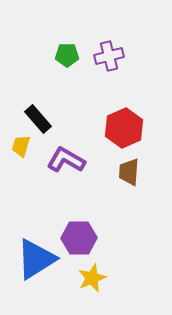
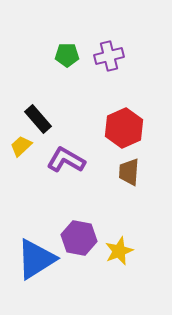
yellow trapezoid: rotated 30 degrees clockwise
purple hexagon: rotated 12 degrees clockwise
yellow star: moved 27 px right, 27 px up
